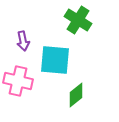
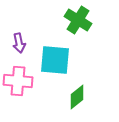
purple arrow: moved 4 px left, 2 px down
pink cross: rotated 8 degrees counterclockwise
green diamond: moved 1 px right, 2 px down
